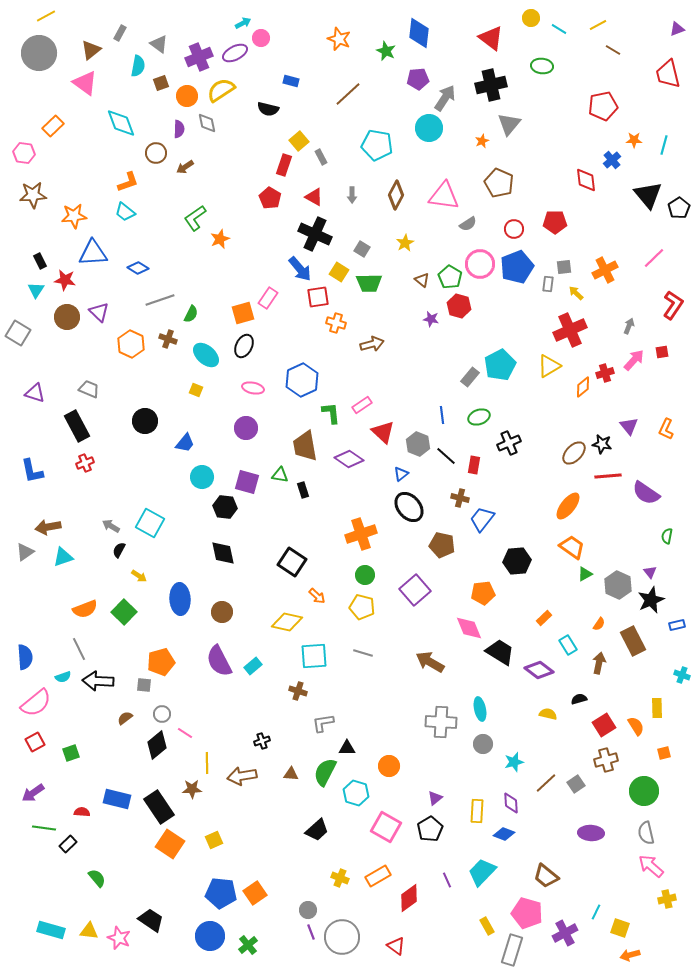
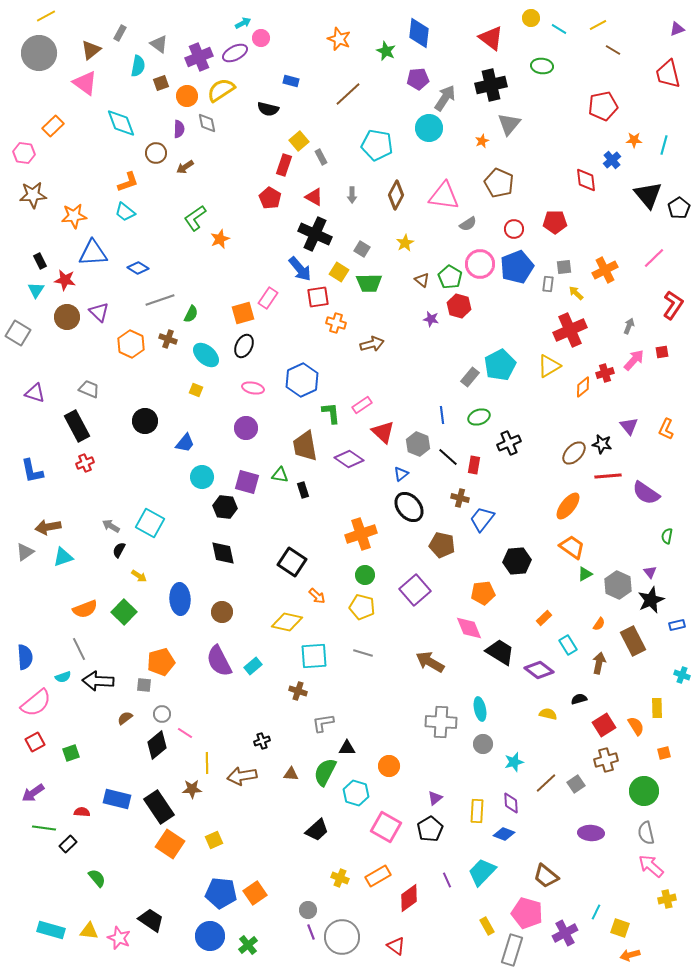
black line at (446, 456): moved 2 px right, 1 px down
